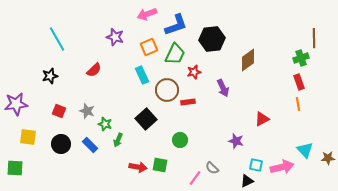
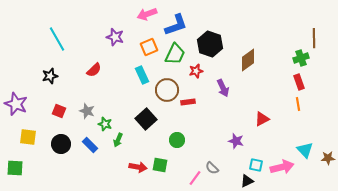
black hexagon at (212, 39): moved 2 px left, 5 px down; rotated 25 degrees clockwise
red star at (194, 72): moved 2 px right, 1 px up
purple star at (16, 104): rotated 30 degrees clockwise
green circle at (180, 140): moved 3 px left
